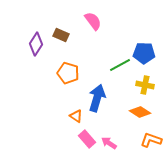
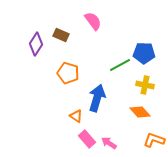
orange diamond: rotated 15 degrees clockwise
orange L-shape: moved 3 px right
